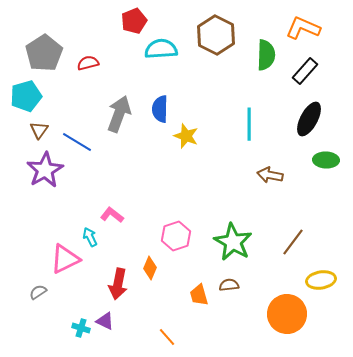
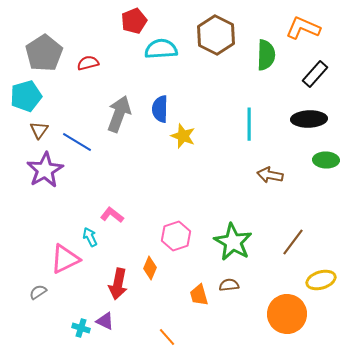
black rectangle: moved 10 px right, 3 px down
black ellipse: rotated 60 degrees clockwise
yellow star: moved 3 px left
yellow ellipse: rotated 8 degrees counterclockwise
